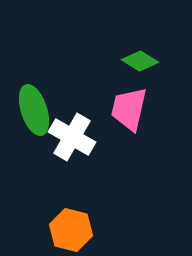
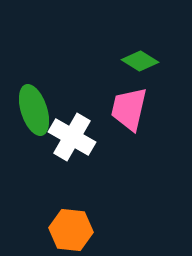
orange hexagon: rotated 9 degrees counterclockwise
